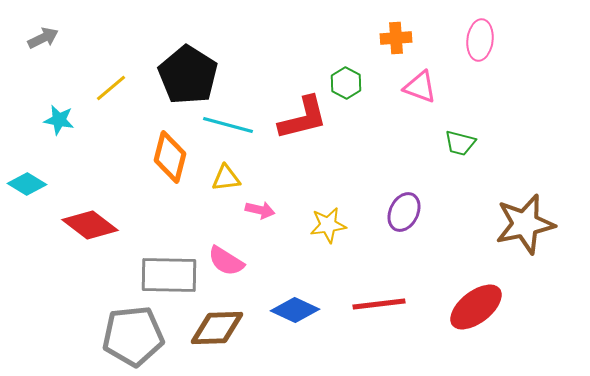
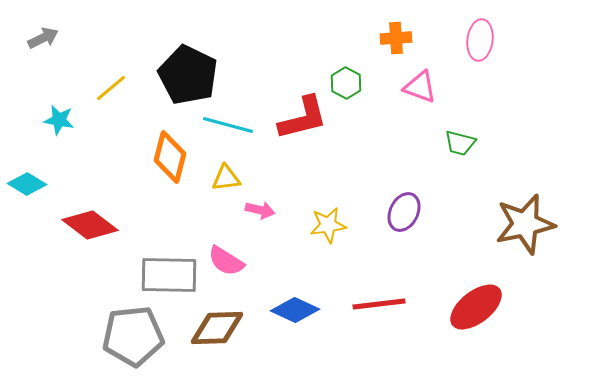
black pentagon: rotated 6 degrees counterclockwise
